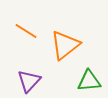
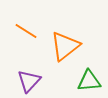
orange triangle: moved 1 px down
